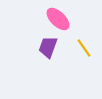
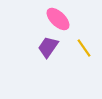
purple trapezoid: rotated 15 degrees clockwise
